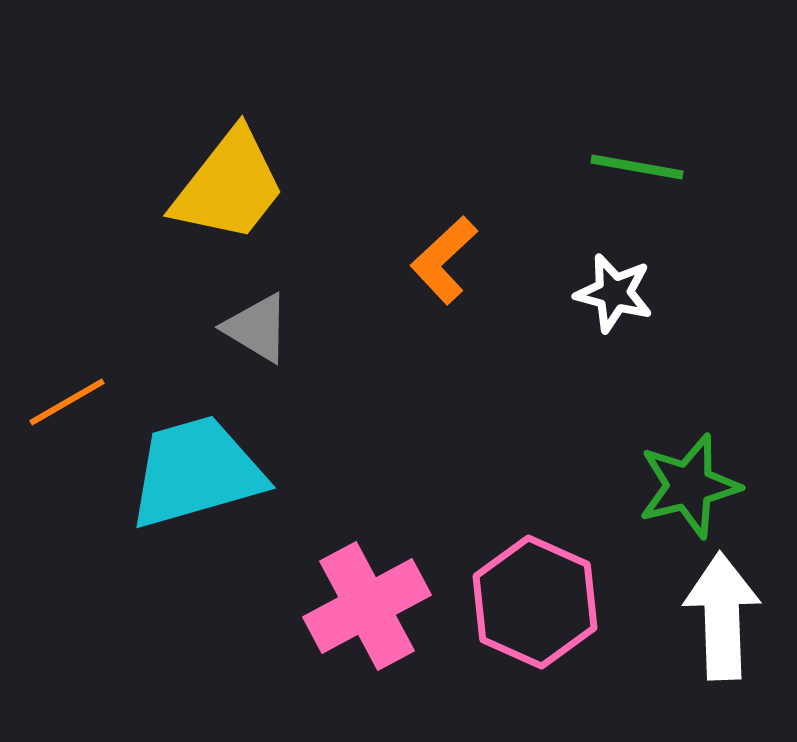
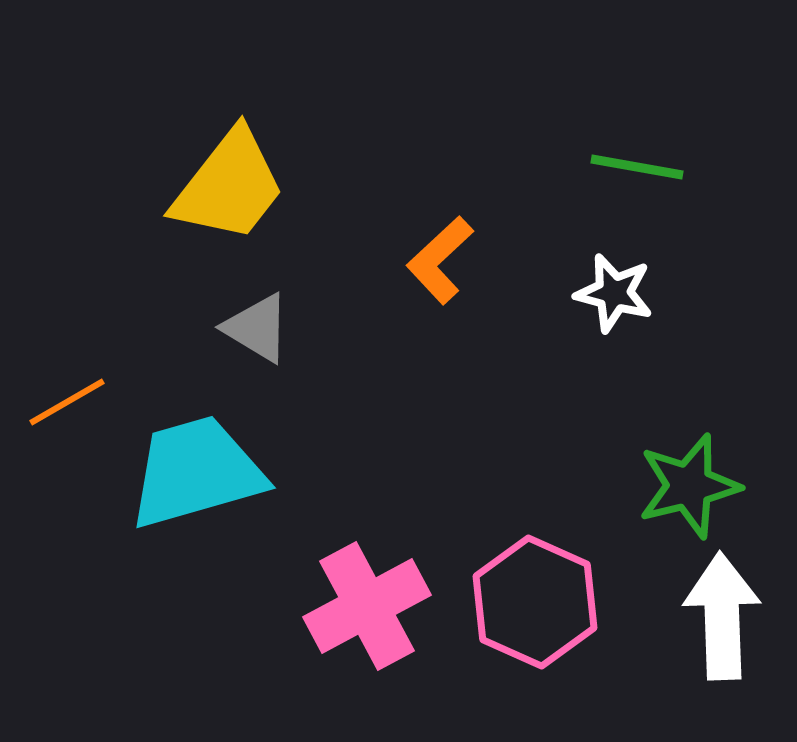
orange L-shape: moved 4 px left
